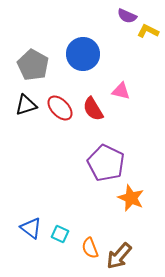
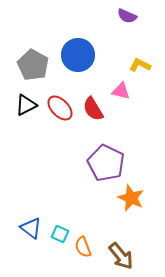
yellow L-shape: moved 8 px left, 34 px down
blue circle: moved 5 px left, 1 px down
black triangle: rotated 10 degrees counterclockwise
orange semicircle: moved 7 px left, 1 px up
brown arrow: moved 2 px right; rotated 80 degrees counterclockwise
